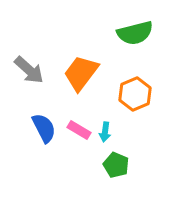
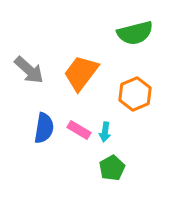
blue semicircle: rotated 36 degrees clockwise
green pentagon: moved 4 px left, 3 px down; rotated 20 degrees clockwise
